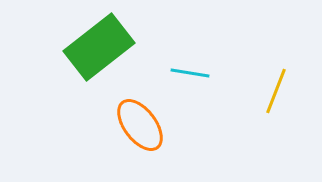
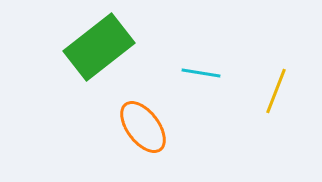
cyan line: moved 11 px right
orange ellipse: moved 3 px right, 2 px down
